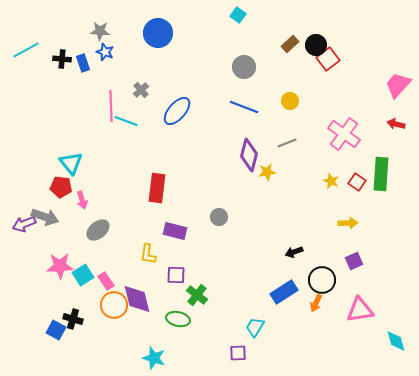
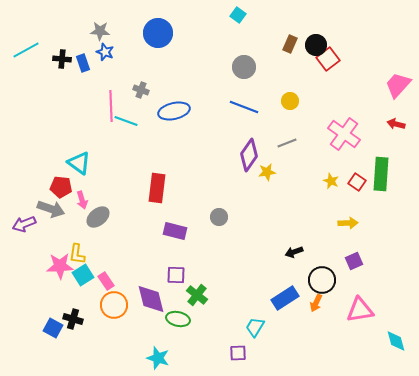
brown rectangle at (290, 44): rotated 24 degrees counterclockwise
gray cross at (141, 90): rotated 28 degrees counterclockwise
blue ellipse at (177, 111): moved 3 px left; rotated 36 degrees clockwise
purple diamond at (249, 155): rotated 20 degrees clockwise
cyan triangle at (71, 163): moved 8 px right; rotated 15 degrees counterclockwise
gray arrow at (45, 217): moved 6 px right, 8 px up
gray ellipse at (98, 230): moved 13 px up
yellow L-shape at (148, 254): moved 71 px left
blue rectangle at (284, 292): moved 1 px right, 6 px down
purple diamond at (137, 299): moved 14 px right
blue square at (56, 330): moved 3 px left, 2 px up
cyan star at (154, 358): moved 4 px right
